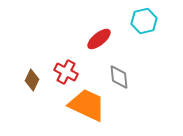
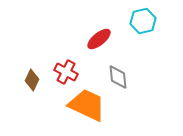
cyan hexagon: moved 1 px left
gray diamond: moved 1 px left
